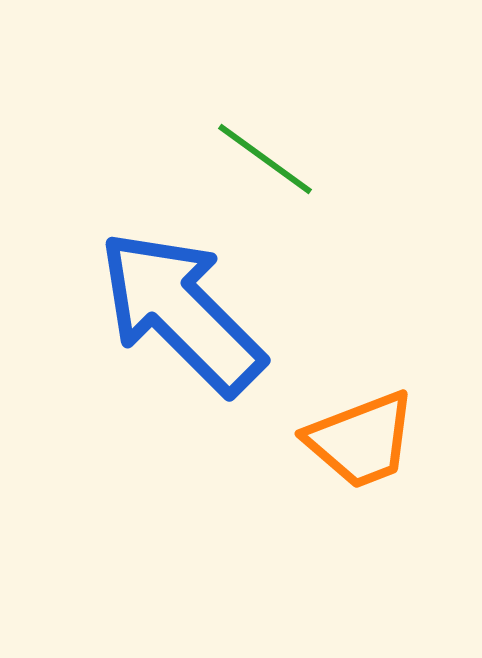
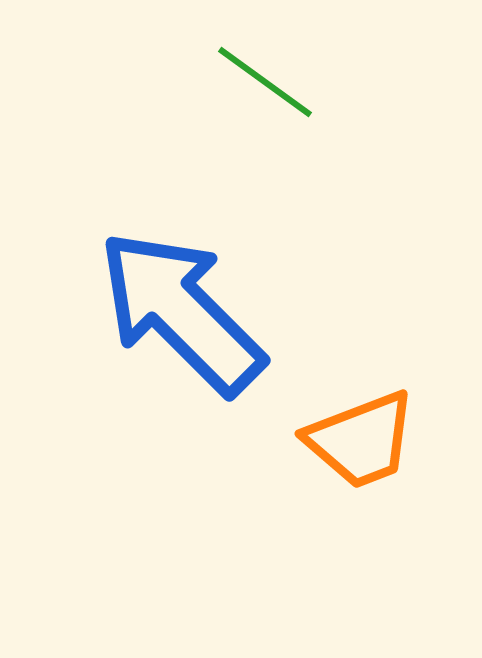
green line: moved 77 px up
